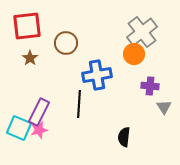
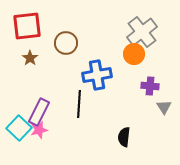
cyan square: rotated 20 degrees clockwise
